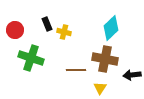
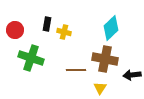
black rectangle: rotated 32 degrees clockwise
